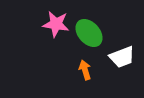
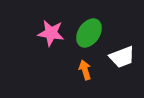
pink star: moved 5 px left, 9 px down
green ellipse: rotated 76 degrees clockwise
